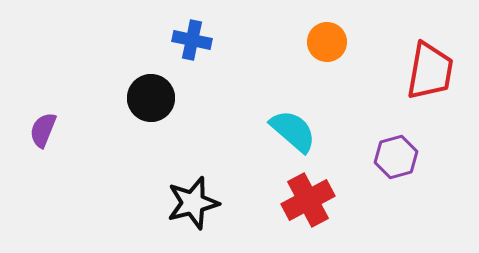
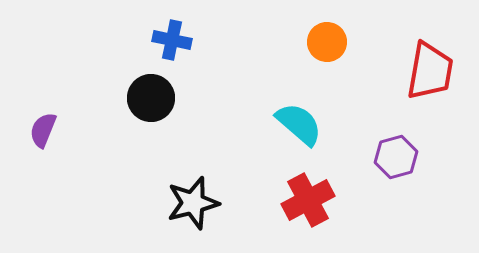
blue cross: moved 20 px left
cyan semicircle: moved 6 px right, 7 px up
